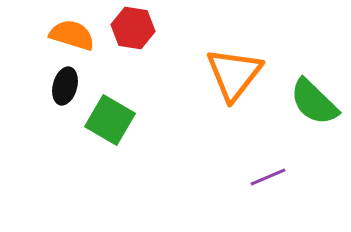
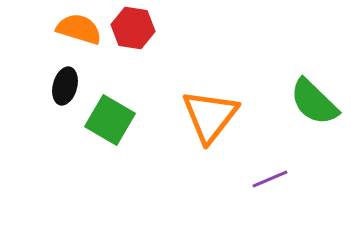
orange semicircle: moved 7 px right, 6 px up
orange triangle: moved 24 px left, 42 px down
purple line: moved 2 px right, 2 px down
